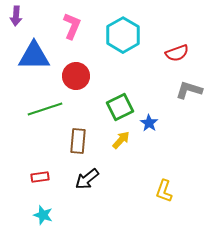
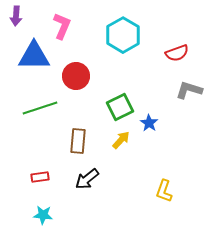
pink L-shape: moved 10 px left
green line: moved 5 px left, 1 px up
cyan star: rotated 12 degrees counterclockwise
